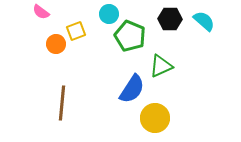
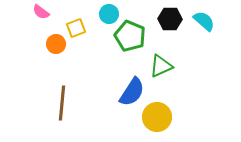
yellow square: moved 3 px up
blue semicircle: moved 3 px down
yellow circle: moved 2 px right, 1 px up
